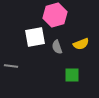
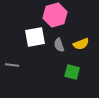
gray semicircle: moved 2 px right, 2 px up
gray line: moved 1 px right, 1 px up
green square: moved 3 px up; rotated 14 degrees clockwise
